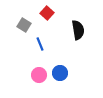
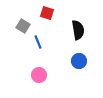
red square: rotated 24 degrees counterclockwise
gray square: moved 1 px left, 1 px down
blue line: moved 2 px left, 2 px up
blue circle: moved 19 px right, 12 px up
